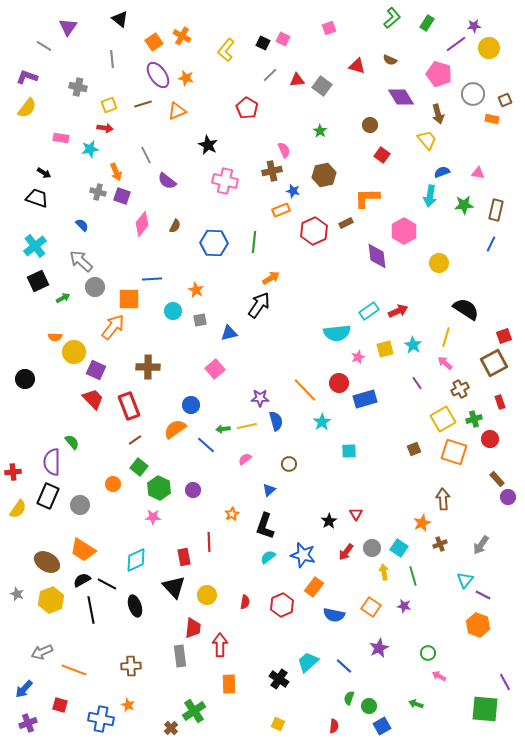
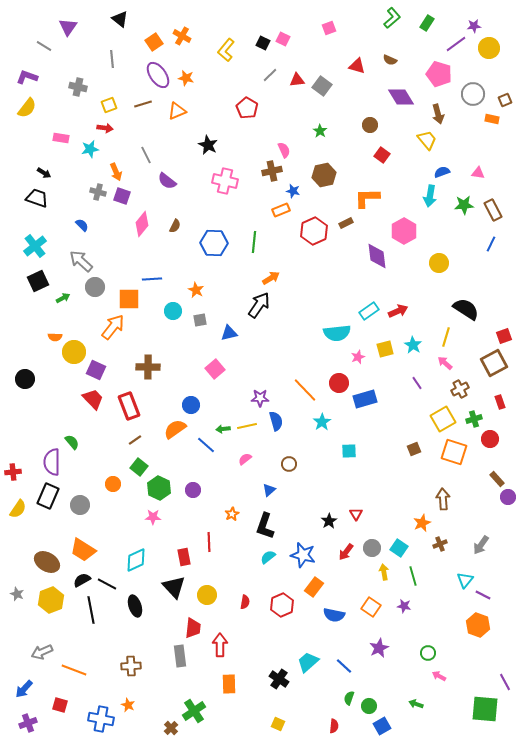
brown rectangle at (496, 210): moved 3 px left; rotated 40 degrees counterclockwise
